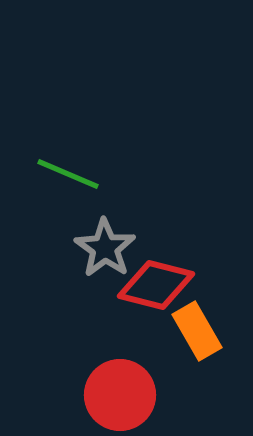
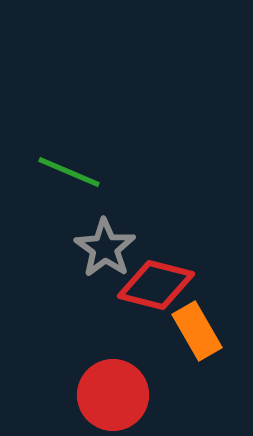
green line: moved 1 px right, 2 px up
red circle: moved 7 px left
